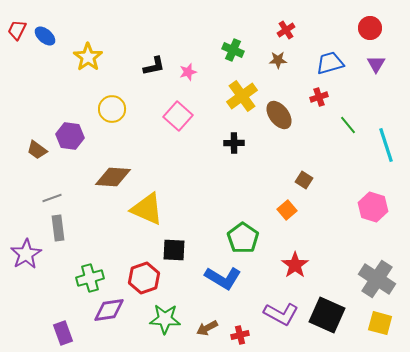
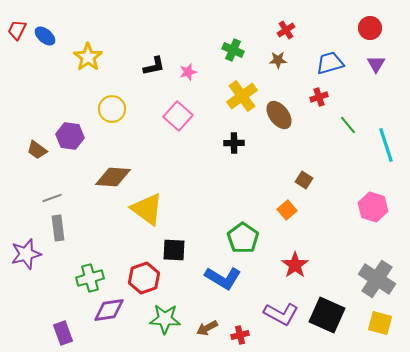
yellow triangle at (147, 209): rotated 12 degrees clockwise
purple star at (26, 254): rotated 16 degrees clockwise
